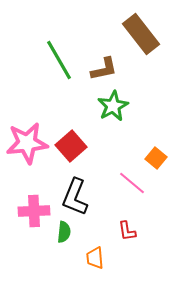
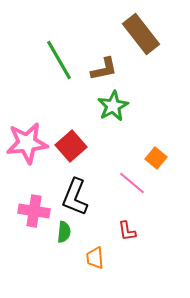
pink cross: rotated 12 degrees clockwise
